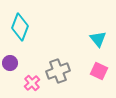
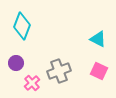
cyan diamond: moved 2 px right, 1 px up
cyan triangle: rotated 24 degrees counterclockwise
purple circle: moved 6 px right
gray cross: moved 1 px right
